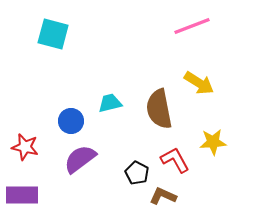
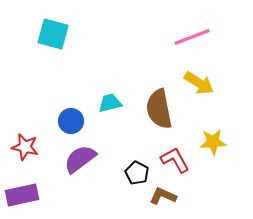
pink line: moved 11 px down
purple rectangle: rotated 12 degrees counterclockwise
